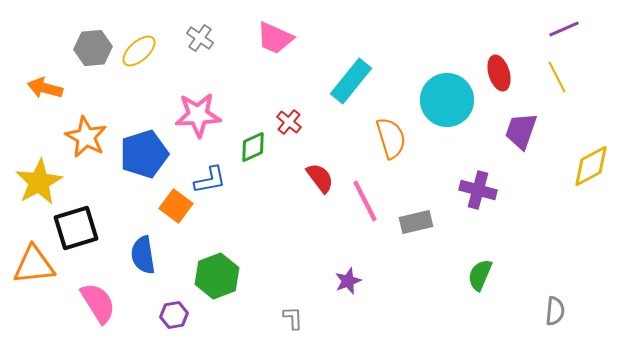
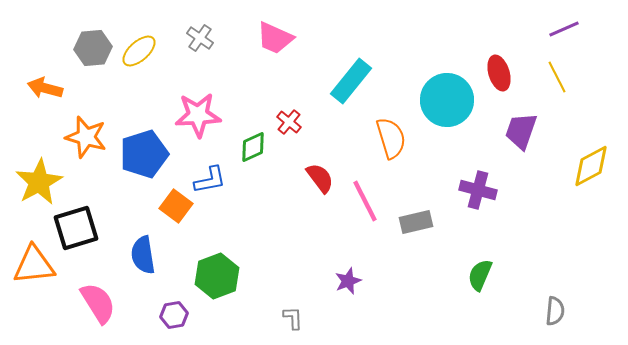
orange star: rotated 12 degrees counterclockwise
